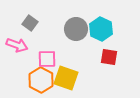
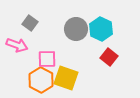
red square: rotated 30 degrees clockwise
